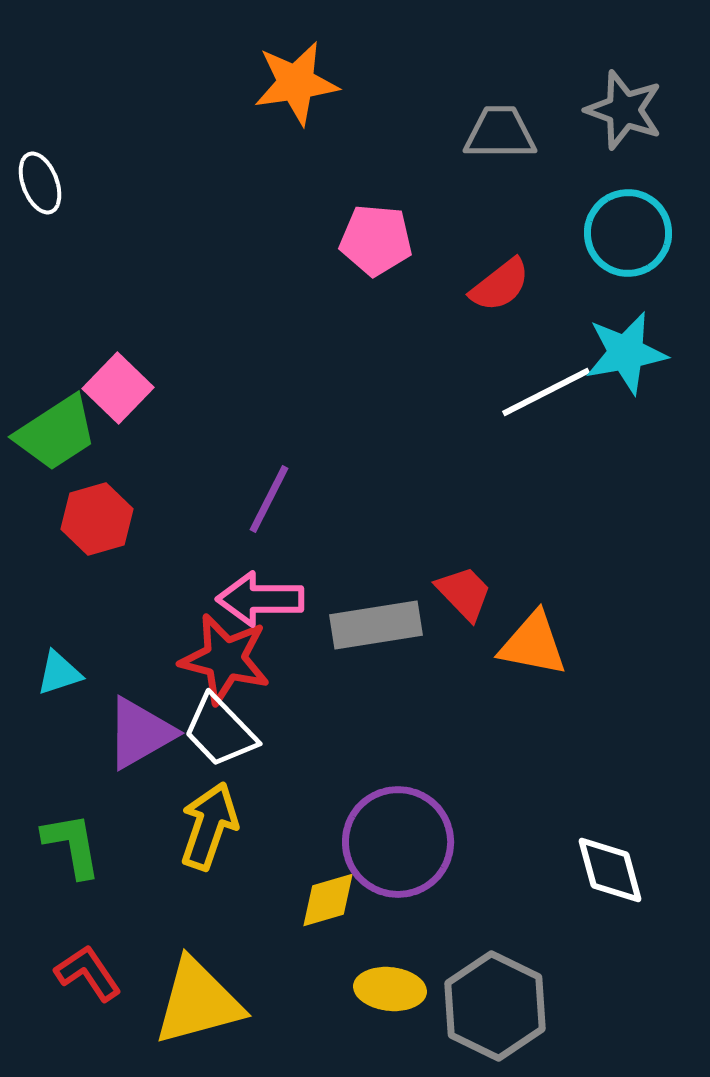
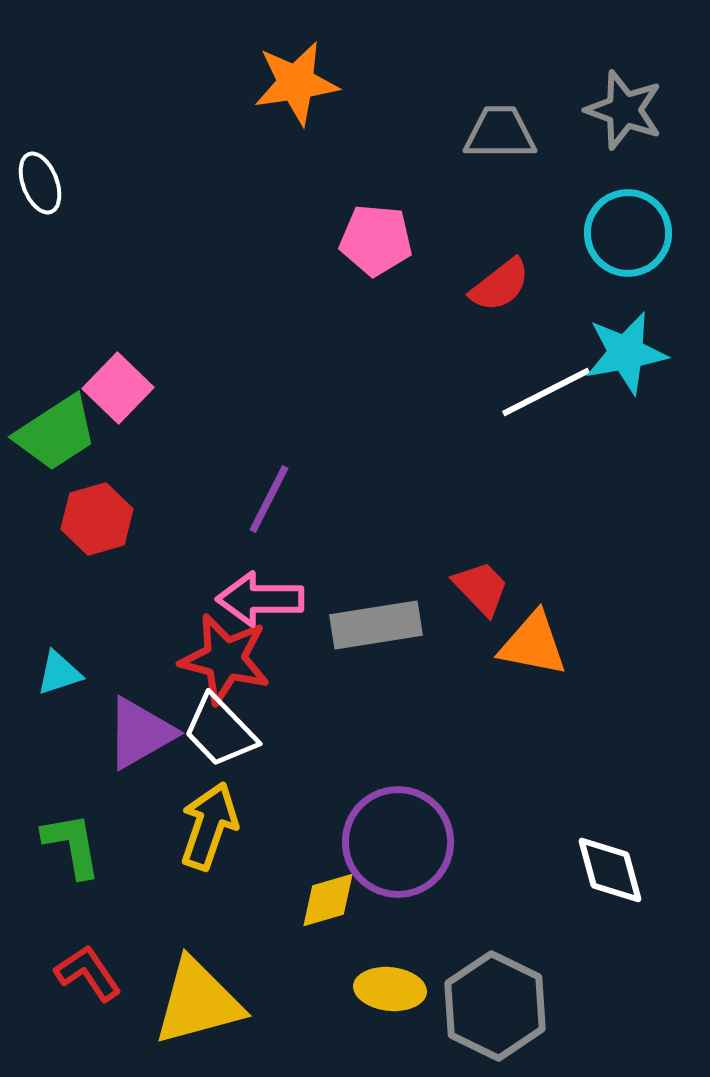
red trapezoid: moved 17 px right, 5 px up
